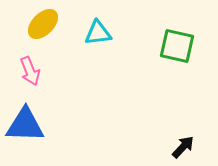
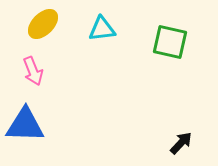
cyan triangle: moved 4 px right, 4 px up
green square: moved 7 px left, 4 px up
pink arrow: moved 3 px right
black arrow: moved 2 px left, 4 px up
